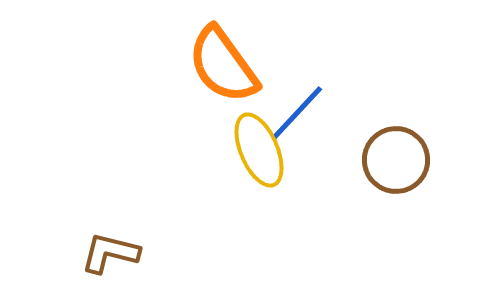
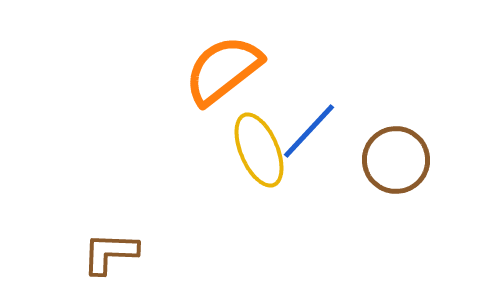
orange semicircle: moved 5 px down; rotated 88 degrees clockwise
blue line: moved 12 px right, 18 px down
brown L-shape: rotated 12 degrees counterclockwise
